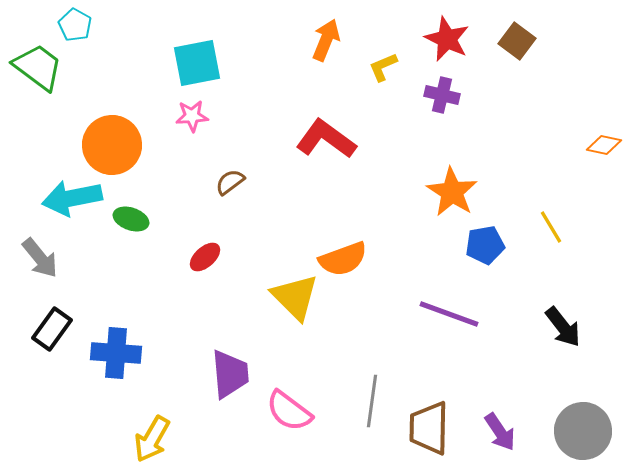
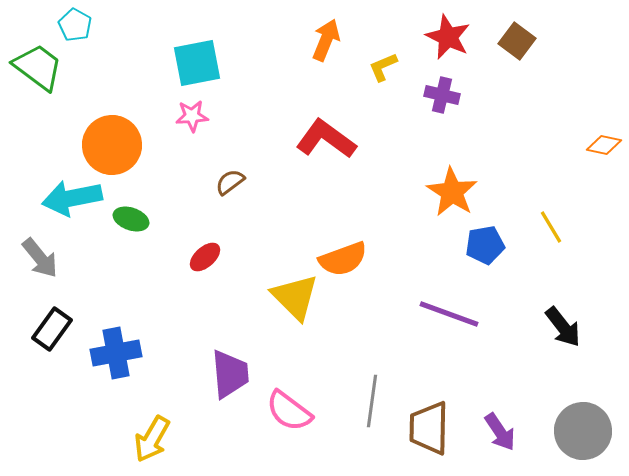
red star: moved 1 px right, 2 px up
blue cross: rotated 15 degrees counterclockwise
